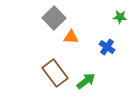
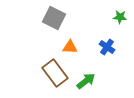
gray square: rotated 20 degrees counterclockwise
orange triangle: moved 1 px left, 10 px down
